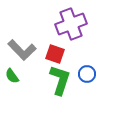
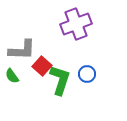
purple cross: moved 5 px right
gray L-shape: rotated 44 degrees counterclockwise
red square: moved 13 px left, 12 px down; rotated 24 degrees clockwise
